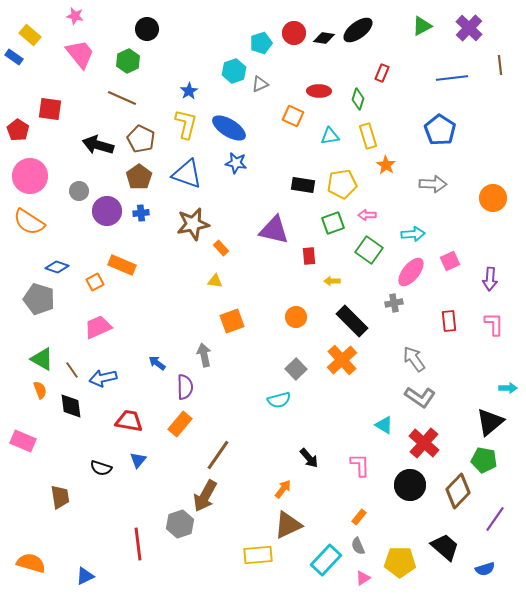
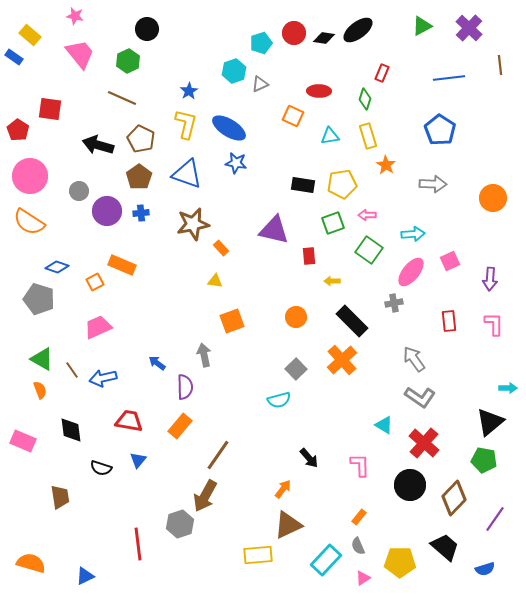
blue line at (452, 78): moved 3 px left
green diamond at (358, 99): moved 7 px right
black diamond at (71, 406): moved 24 px down
orange rectangle at (180, 424): moved 2 px down
brown diamond at (458, 491): moved 4 px left, 7 px down
